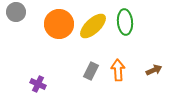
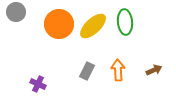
gray rectangle: moved 4 px left
